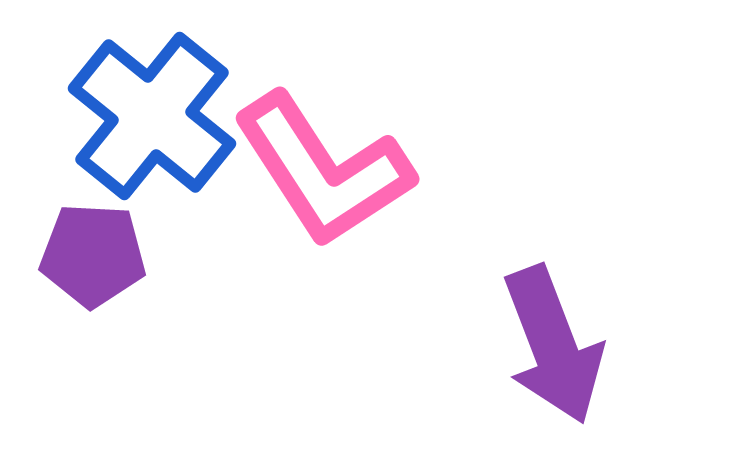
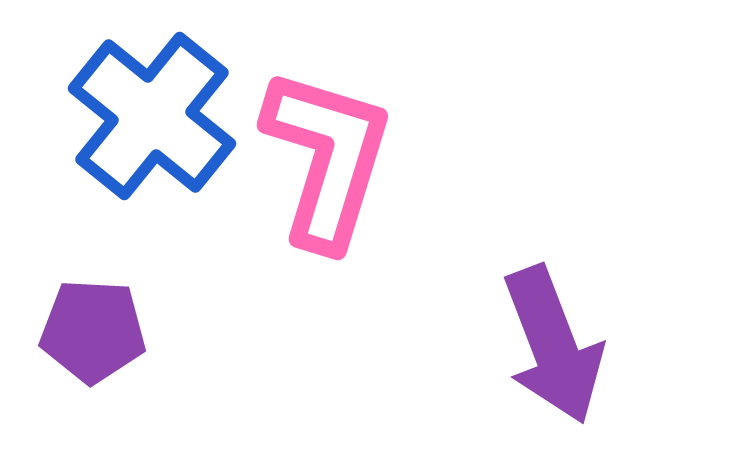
pink L-shape: moved 4 px right, 12 px up; rotated 130 degrees counterclockwise
purple pentagon: moved 76 px down
